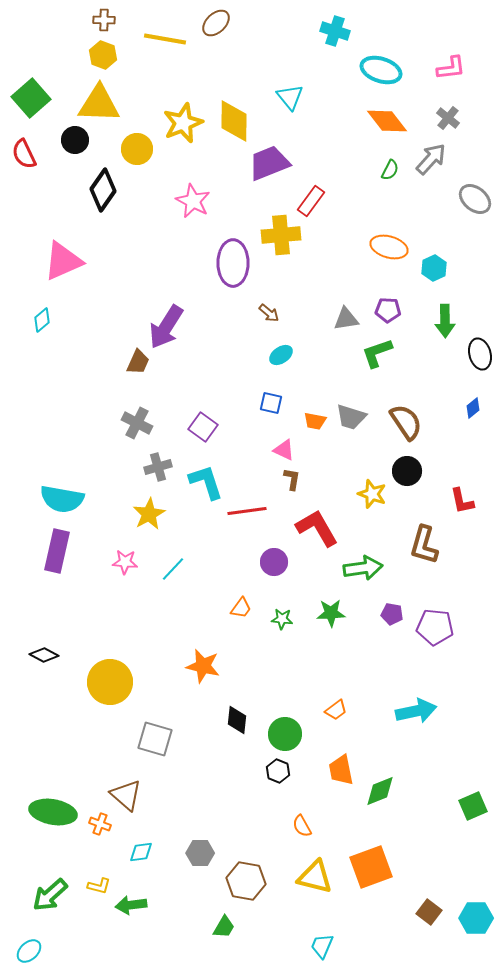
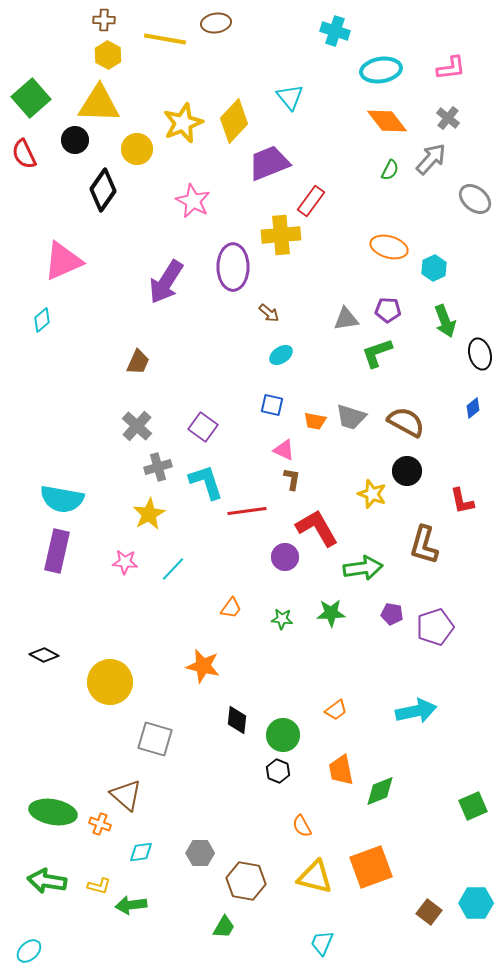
brown ellipse at (216, 23): rotated 36 degrees clockwise
yellow hexagon at (103, 55): moved 5 px right; rotated 8 degrees clockwise
cyan ellipse at (381, 70): rotated 27 degrees counterclockwise
yellow diamond at (234, 121): rotated 42 degrees clockwise
purple ellipse at (233, 263): moved 4 px down
green arrow at (445, 321): rotated 20 degrees counterclockwise
purple arrow at (166, 327): moved 45 px up
blue square at (271, 403): moved 1 px right, 2 px down
brown semicircle at (406, 422): rotated 27 degrees counterclockwise
gray cross at (137, 423): moved 3 px down; rotated 16 degrees clockwise
purple circle at (274, 562): moved 11 px right, 5 px up
orange trapezoid at (241, 608): moved 10 px left
purple pentagon at (435, 627): rotated 24 degrees counterclockwise
green circle at (285, 734): moved 2 px left, 1 px down
green arrow at (50, 895): moved 3 px left, 14 px up; rotated 51 degrees clockwise
cyan hexagon at (476, 918): moved 15 px up
cyan trapezoid at (322, 946): moved 3 px up
